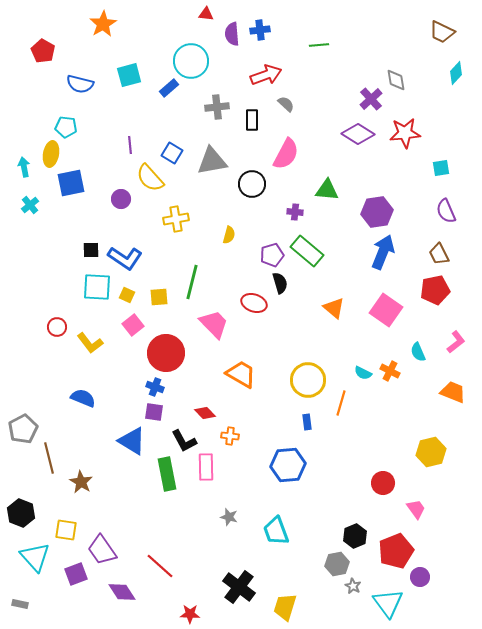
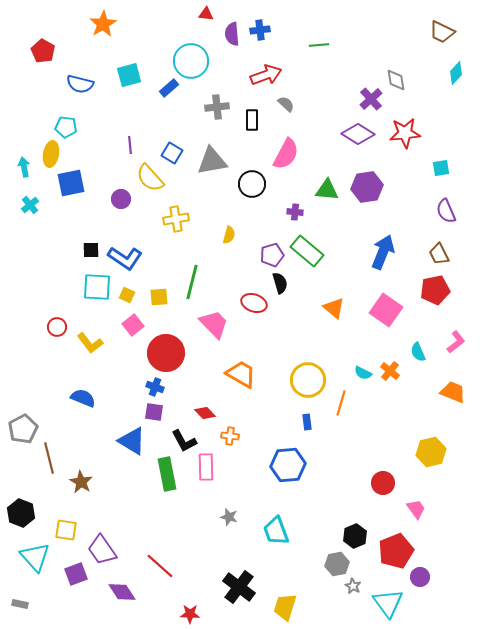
purple hexagon at (377, 212): moved 10 px left, 25 px up
orange cross at (390, 371): rotated 12 degrees clockwise
